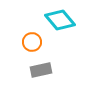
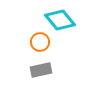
orange circle: moved 8 px right
